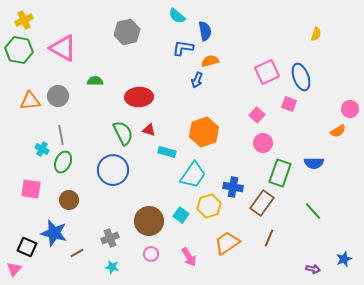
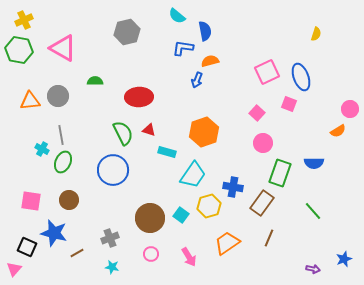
pink square at (257, 115): moved 2 px up
pink square at (31, 189): moved 12 px down
brown circle at (149, 221): moved 1 px right, 3 px up
